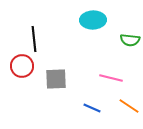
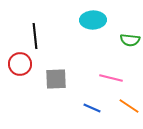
black line: moved 1 px right, 3 px up
red circle: moved 2 px left, 2 px up
